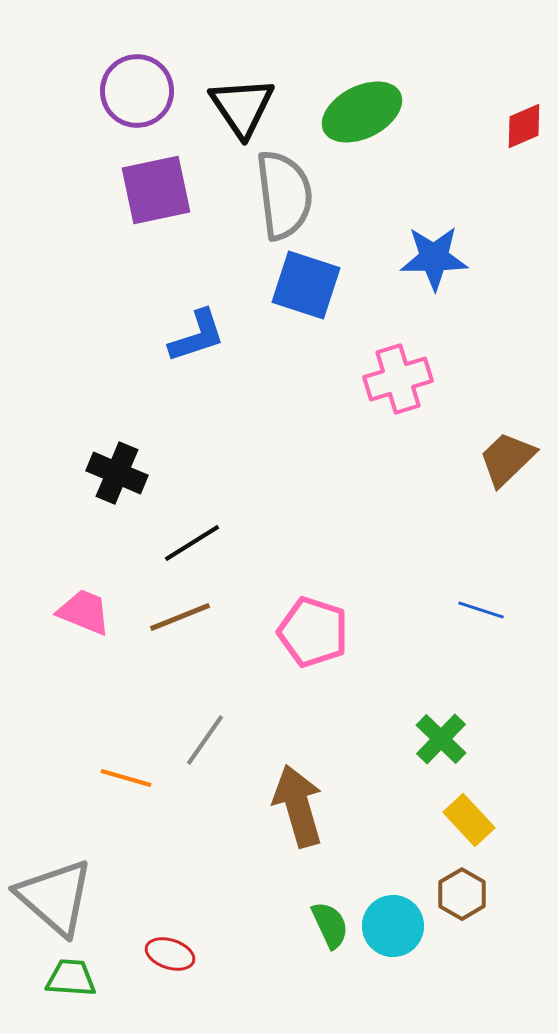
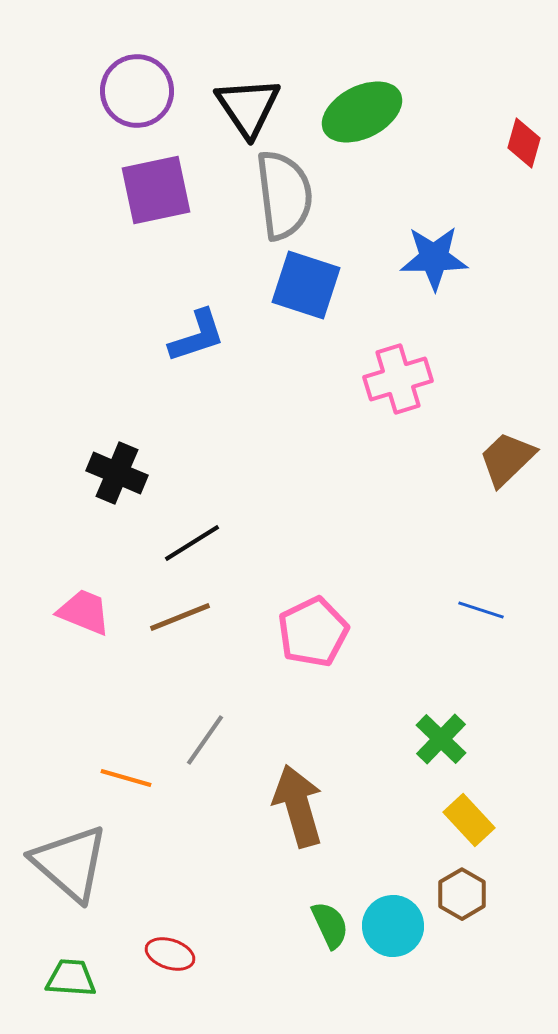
black triangle: moved 6 px right
red diamond: moved 17 px down; rotated 51 degrees counterclockwise
pink pentagon: rotated 28 degrees clockwise
gray triangle: moved 15 px right, 34 px up
